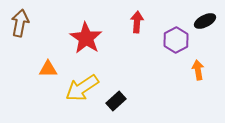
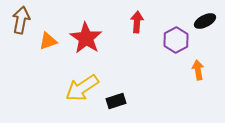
brown arrow: moved 1 px right, 3 px up
orange triangle: moved 28 px up; rotated 18 degrees counterclockwise
black rectangle: rotated 24 degrees clockwise
